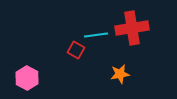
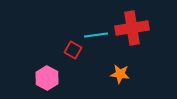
red square: moved 3 px left
orange star: rotated 18 degrees clockwise
pink hexagon: moved 20 px right
